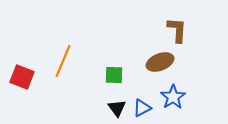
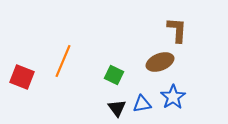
green square: rotated 24 degrees clockwise
blue triangle: moved 4 px up; rotated 18 degrees clockwise
